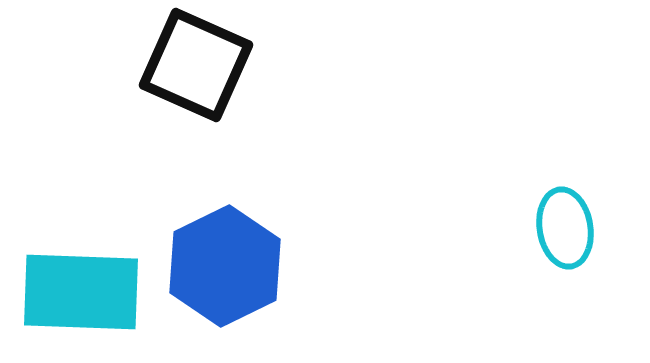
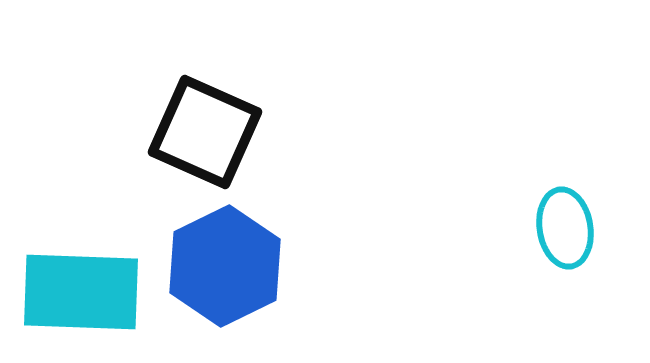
black square: moved 9 px right, 67 px down
